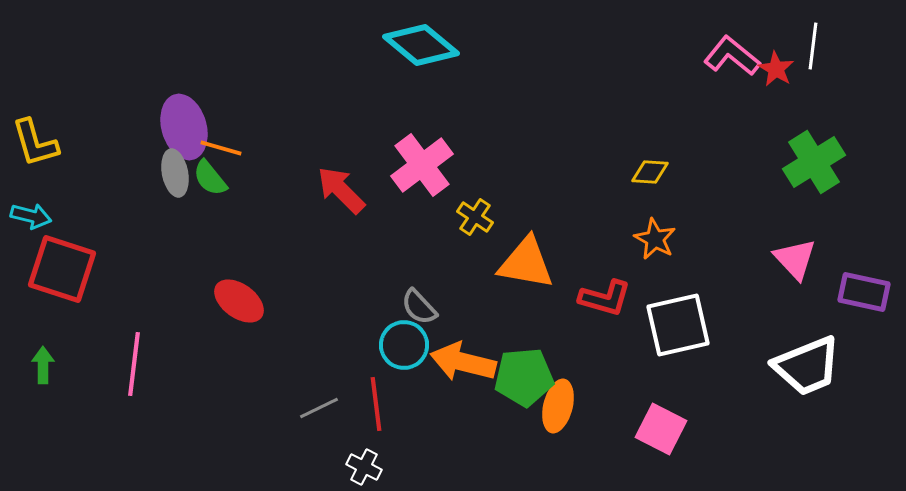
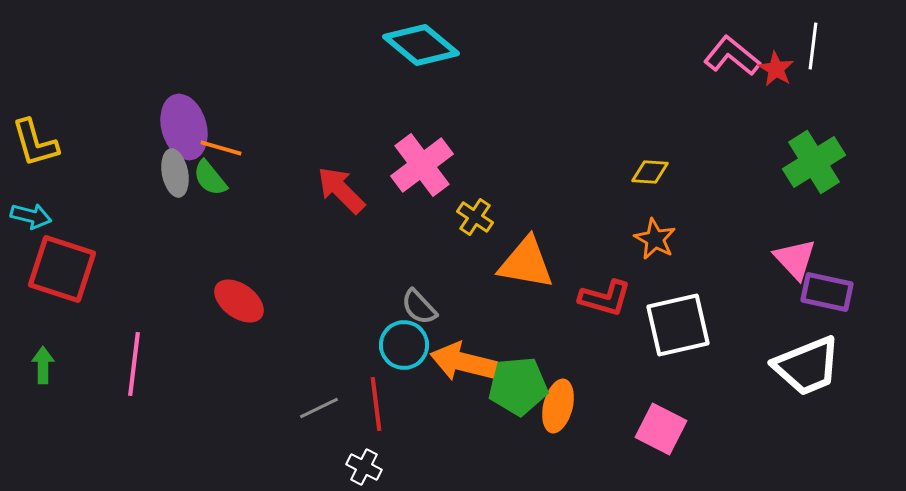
purple rectangle: moved 37 px left
green pentagon: moved 6 px left, 9 px down
